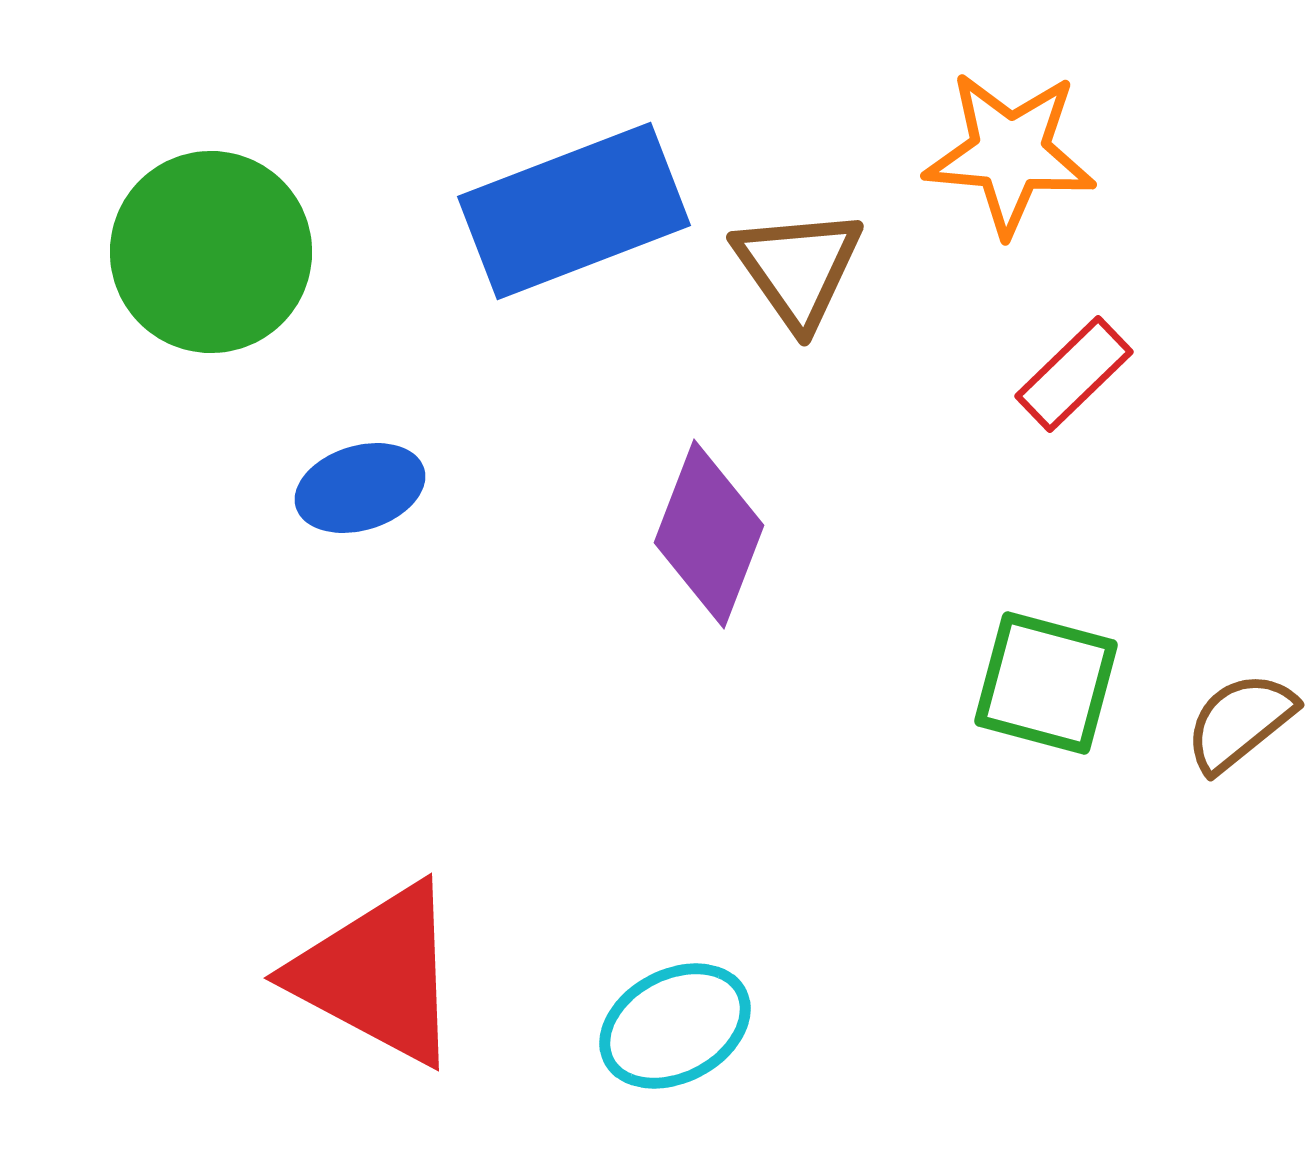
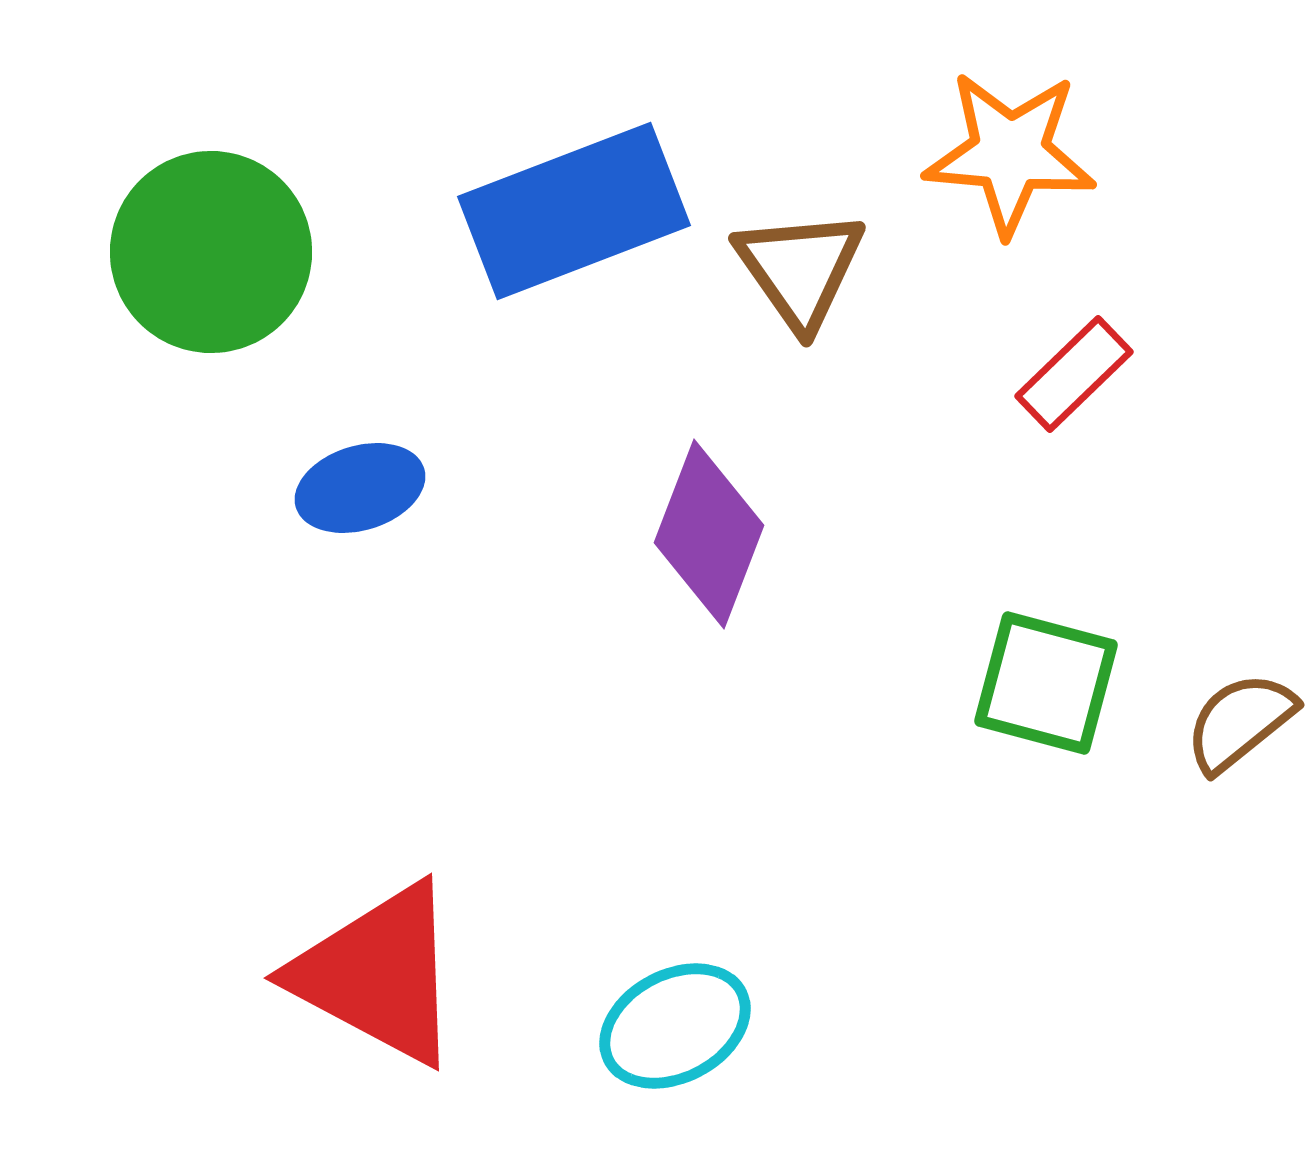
brown triangle: moved 2 px right, 1 px down
